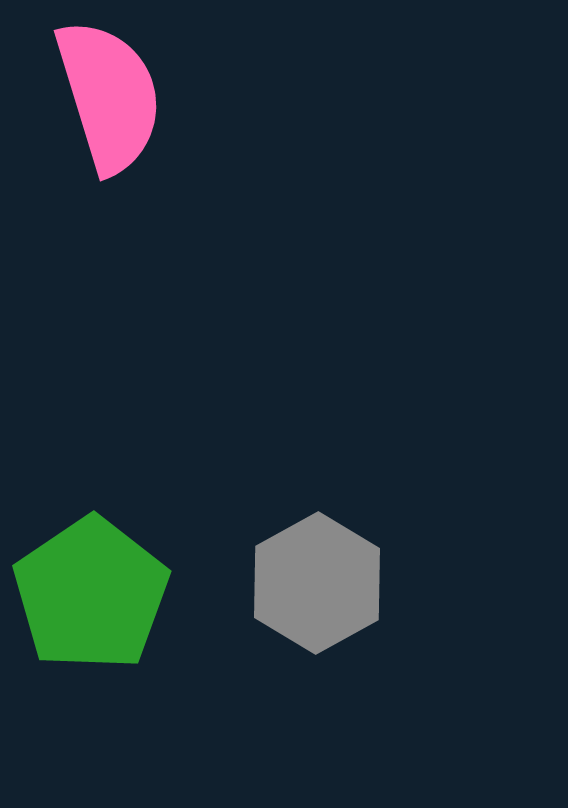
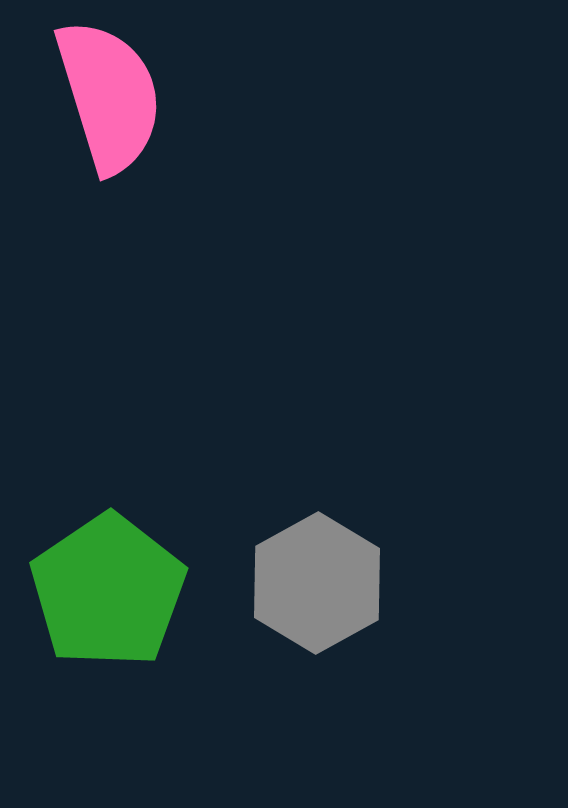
green pentagon: moved 17 px right, 3 px up
